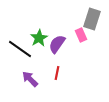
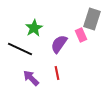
green star: moved 5 px left, 10 px up
purple semicircle: moved 2 px right
black line: rotated 10 degrees counterclockwise
red line: rotated 24 degrees counterclockwise
purple arrow: moved 1 px right, 1 px up
